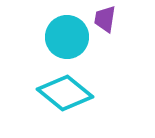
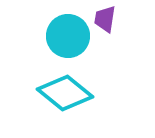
cyan circle: moved 1 px right, 1 px up
